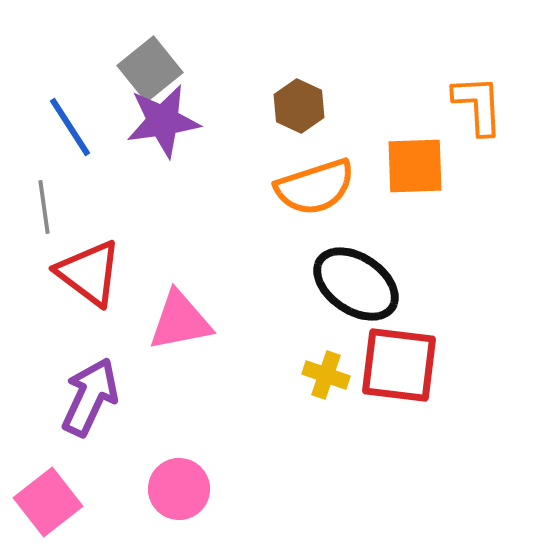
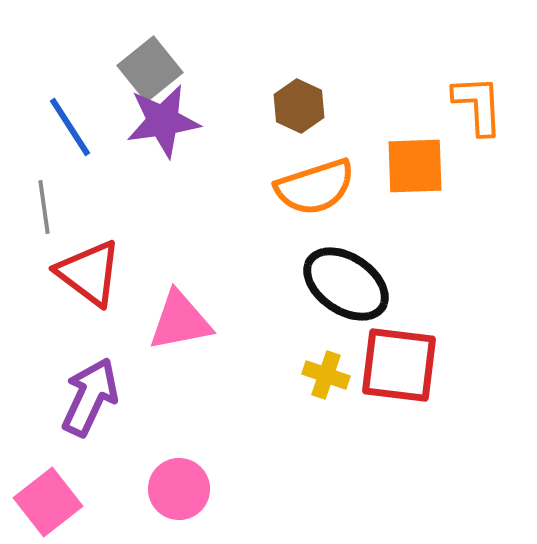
black ellipse: moved 10 px left
